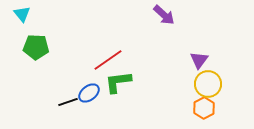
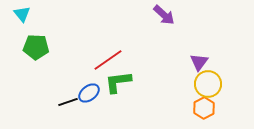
purple triangle: moved 2 px down
